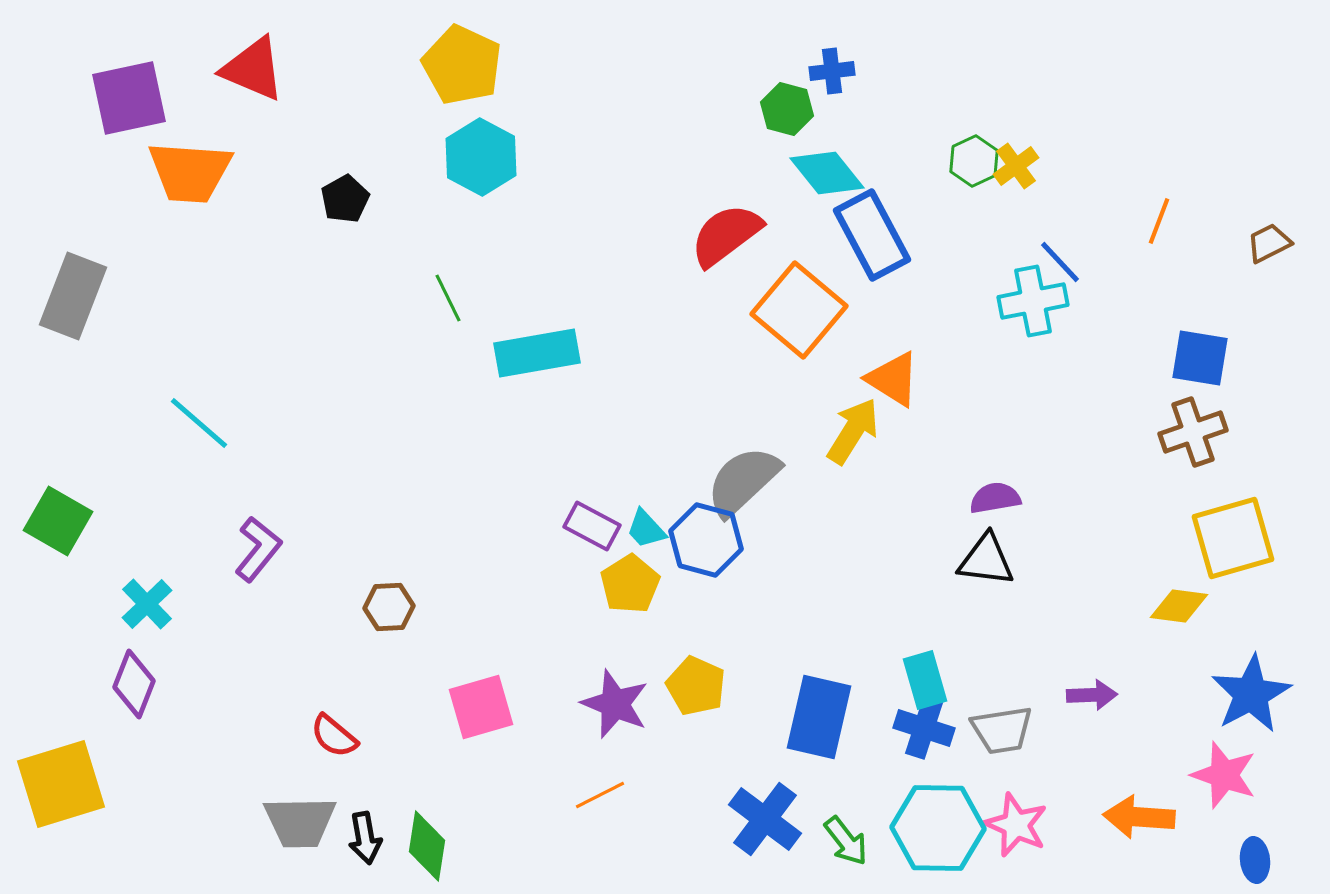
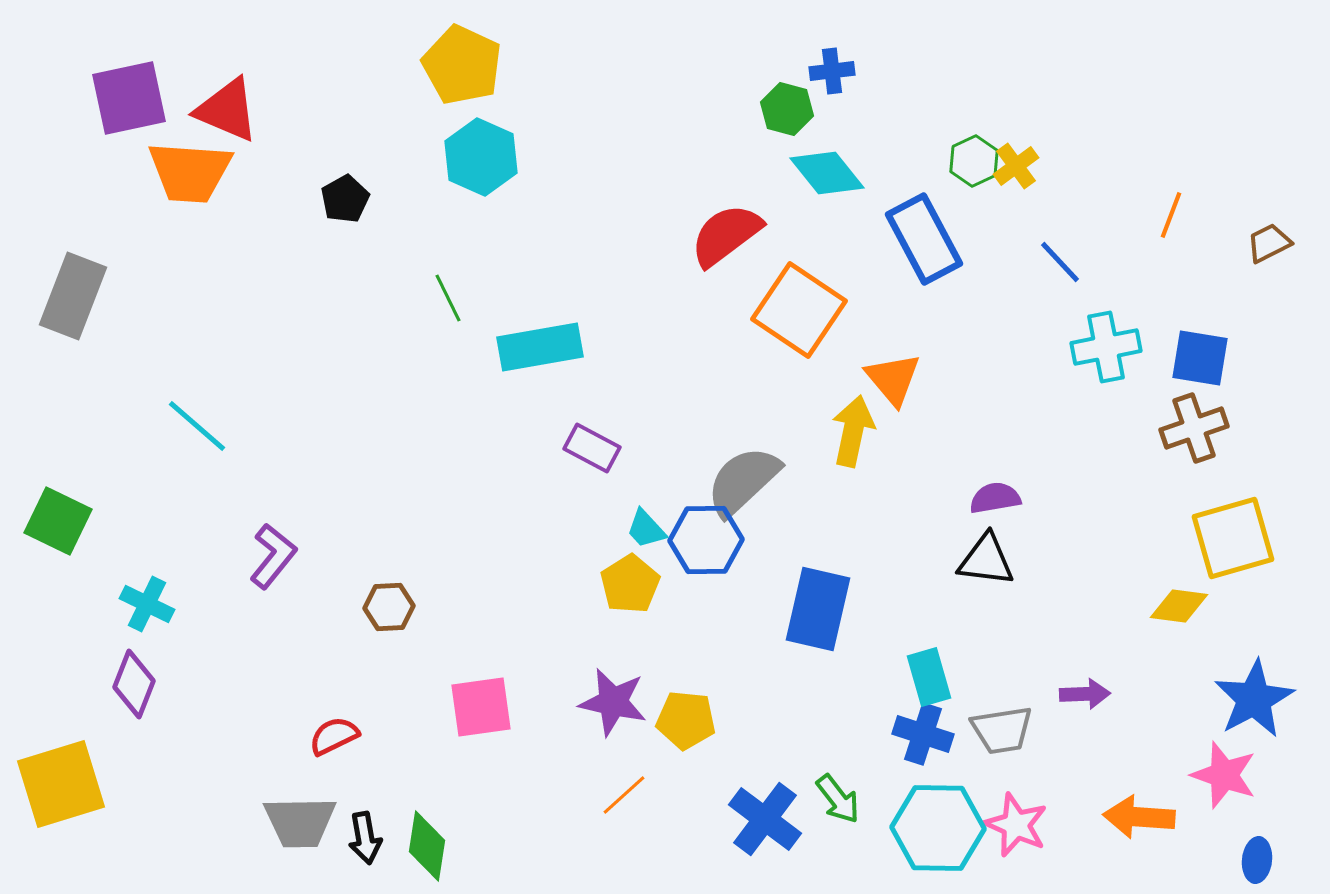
red triangle at (253, 69): moved 26 px left, 41 px down
cyan hexagon at (481, 157): rotated 4 degrees counterclockwise
orange line at (1159, 221): moved 12 px right, 6 px up
blue rectangle at (872, 235): moved 52 px right, 4 px down
cyan cross at (1033, 301): moved 73 px right, 46 px down
orange square at (799, 310): rotated 6 degrees counterclockwise
cyan rectangle at (537, 353): moved 3 px right, 6 px up
orange triangle at (893, 379): rotated 18 degrees clockwise
cyan line at (199, 423): moved 2 px left, 3 px down
yellow arrow at (853, 431): rotated 20 degrees counterclockwise
brown cross at (1193, 432): moved 1 px right, 4 px up
green square at (58, 521): rotated 4 degrees counterclockwise
purple rectangle at (592, 526): moved 78 px up
blue hexagon at (706, 540): rotated 16 degrees counterclockwise
purple L-shape at (258, 549): moved 15 px right, 7 px down
cyan cross at (147, 604): rotated 20 degrees counterclockwise
cyan rectangle at (925, 680): moved 4 px right, 3 px up
yellow pentagon at (696, 686): moved 10 px left, 34 px down; rotated 18 degrees counterclockwise
blue star at (1251, 694): moved 3 px right, 5 px down
purple arrow at (1092, 695): moved 7 px left, 1 px up
purple star at (615, 704): moved 2 px left, 2 px up; rotated 10 degrees counterclockwise
pink square at (481, 707): rotated 8 degrees clockwise
blue rectangle at (819, 717): moved 1 px left, 108 px up
blue cross at (924, 728): moved 1 px left, 6 px down
red semicircle at (334, 736): rotated 114 degrees clockwise
orange line at (600, 795): moved 24 px right; rotated 15 degrees counterclockwise
green arrow at (846, 841): moved 8 px left, 42 px up
blue ellipse at (1255, 860): moved 2 px right; rotated 12 degrees clockwise
